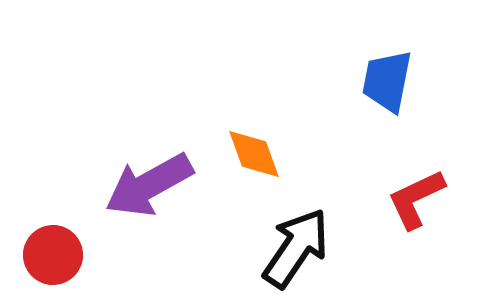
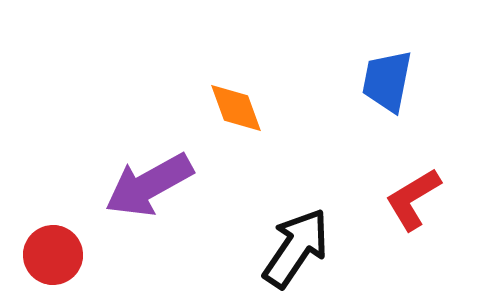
orange diamond: moved 18 px left, 46 px up
red L-shape: moved 3 px left; rotated 6 degrees counterclockwise
